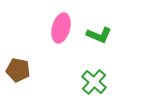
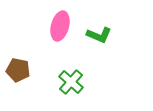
pink ellipse: moved 1 px left, 2 px up
green cross: moved 23 px left
